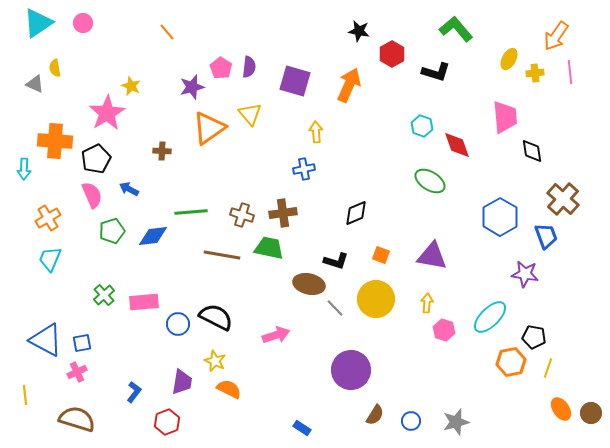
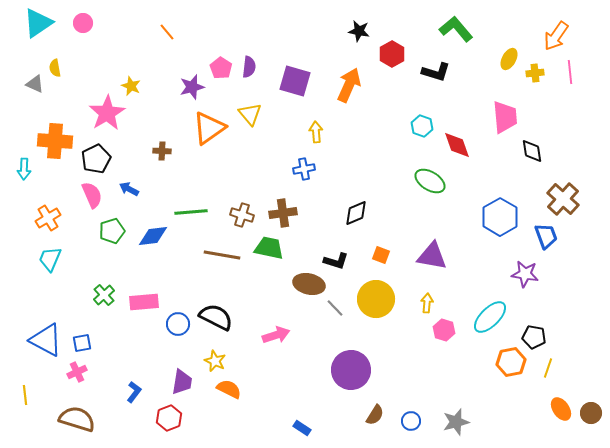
red hexagon at (167, 422): moved 2 px right, 4 px up
